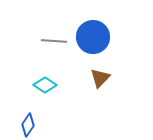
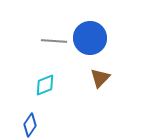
blue circle: moved 3 px left, 1 px down
cyan diamond: rotated 55 degrees counterclockwise
blue diamond: moved 2 px right
